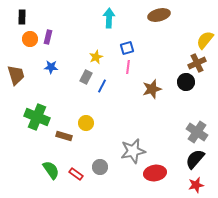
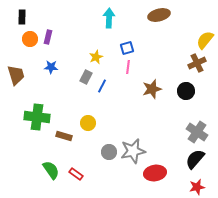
black circle: moved 9 px down
green cross: rotated 15 degrees counterclockwise
yellow circle: moved 2 px right
gray circle: moved 9 px right, 15 px up
red star: moved 1 px right, 2 px down
